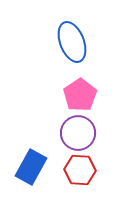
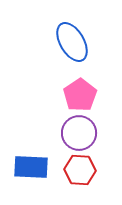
blue ellipse: rotated 9 degrees counterclockwise
purple circle: moved 1 px right
blue rectangle: rotated 64 degrees clockwise
